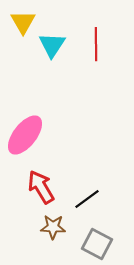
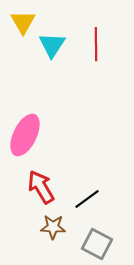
pink ellipse: rotated 12 degrees counterclockwise
